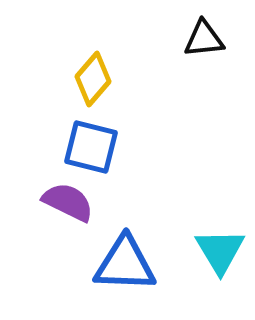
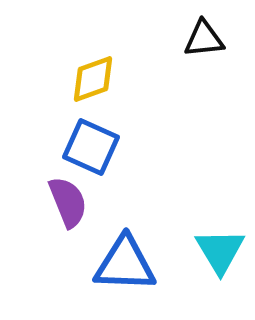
yellow diamond: rotated 30 degrees clockwise
blue square: rotated 10 degrees clockwise
purple semicircle: rotated 42 degrees clockwise
